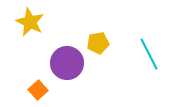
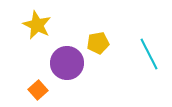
yellow star: moved 7 px right, 3 px down
